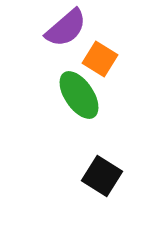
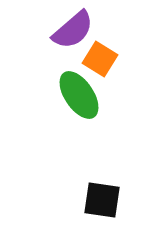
purple semicircle: moved 7 px right, 2 px down
black square: moved 24 px down; rotated 24 degrees counterclockwise
